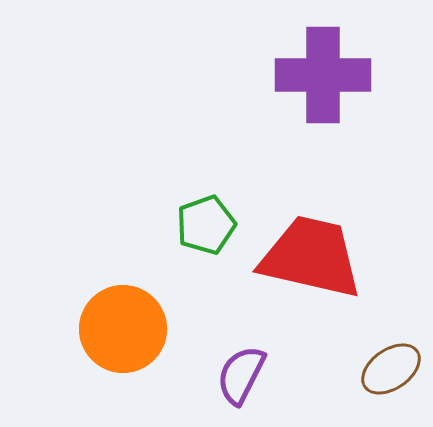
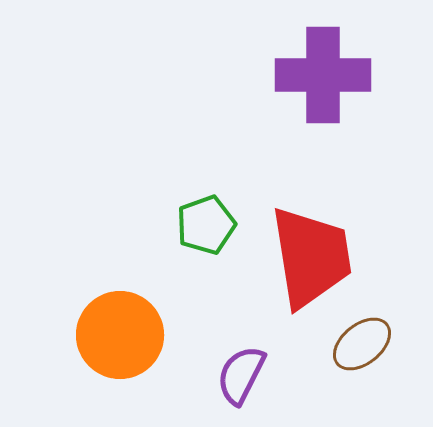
red trapezoid: rotated 68 degrees clockwise
orange circle: moved 3 px left, 6 px down
brown ellipse: moved 29 px left, 25 px up; rotated 4 degrees counterclockwise
